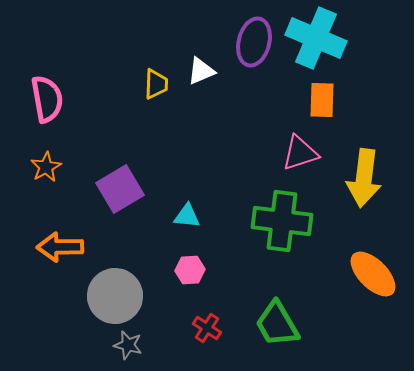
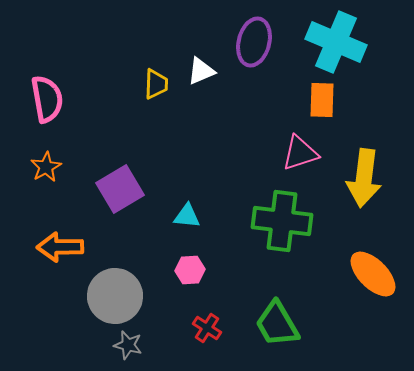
cyan cross: moved 20 px right, 4 px down
